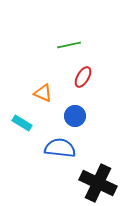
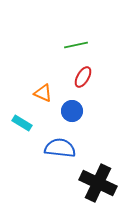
green line: moved 7 px right
blue circle: moved 3 px left, 5 px up
